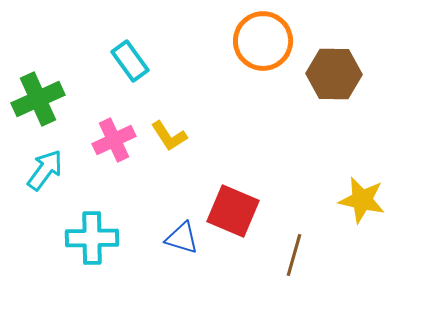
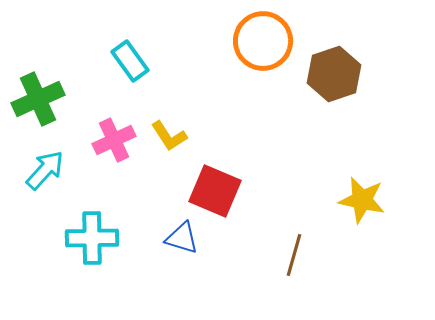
brown hexagon: rotated 20 degrees counterclockwise
cyan arrow: rotated 6 degrees clockwise
red square: moved 18 px left, 20 px up
